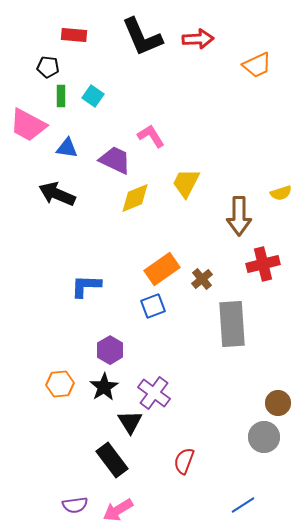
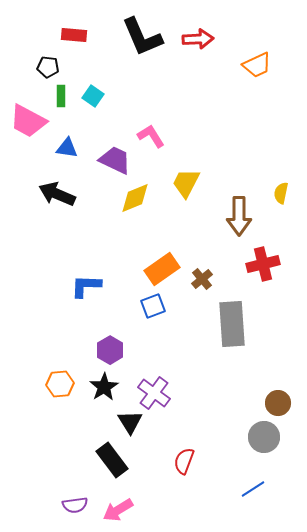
pink trapezoid: moved 4 px up
yellow semicircle: rotated 120 degrees clockwise
blue line: moved 10 px right, 16 px up
